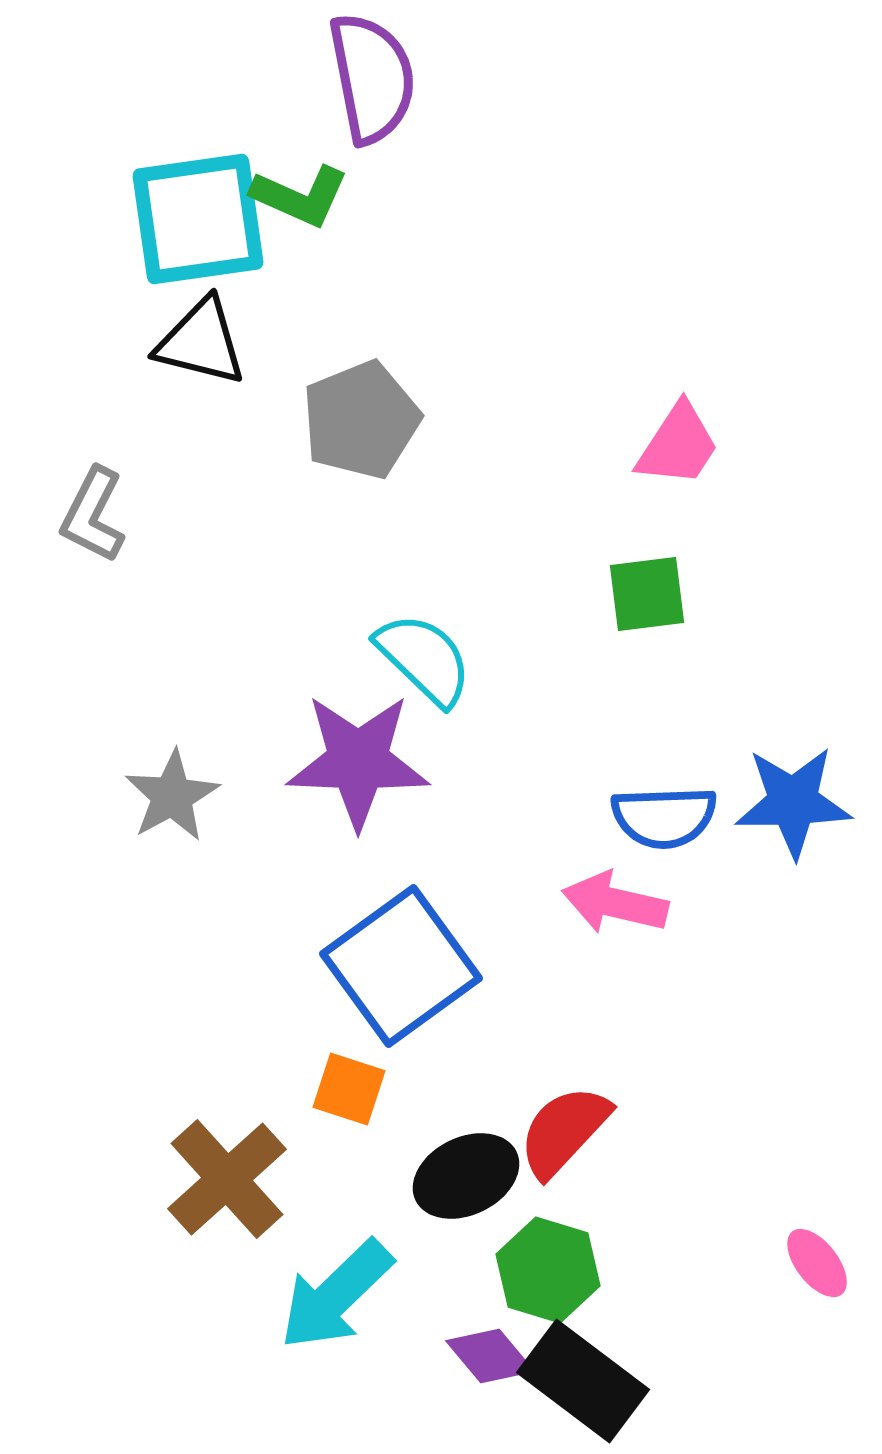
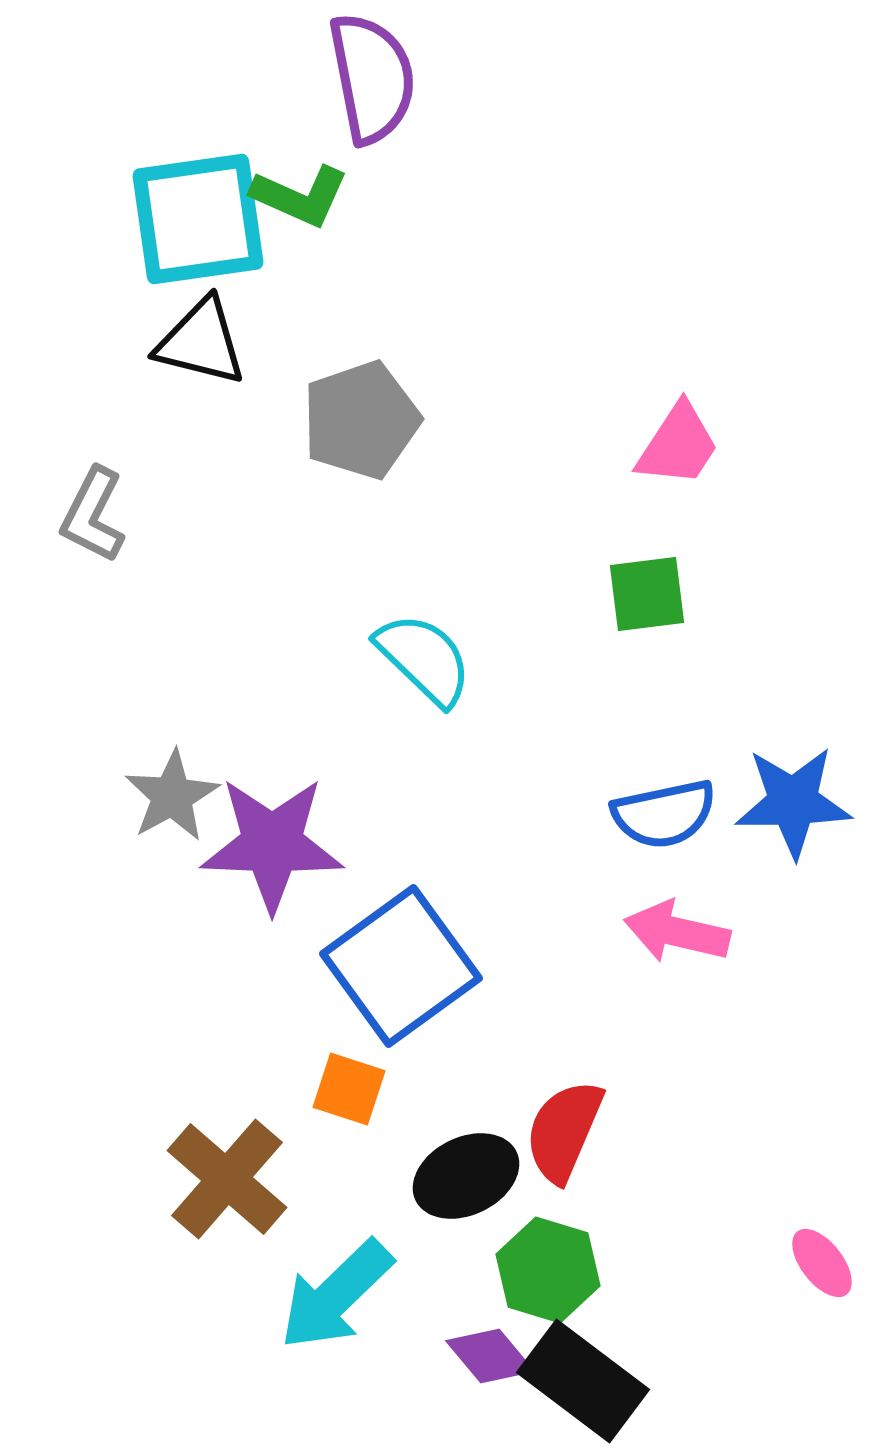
gray pentagon: rotated 3 degrees clockwise
purple star: moved 86 px left, 83 px down
blue semicircle: moved 3 px up; rotated 10 degrees counterclockwise
pink arrow: moved 62 px right, 29 px down
red semicircle: rotated 20 degrees counterclockwise
brown cross: rotated 7 degrees counterclockwise
pink ellipse: moved 5 px right
